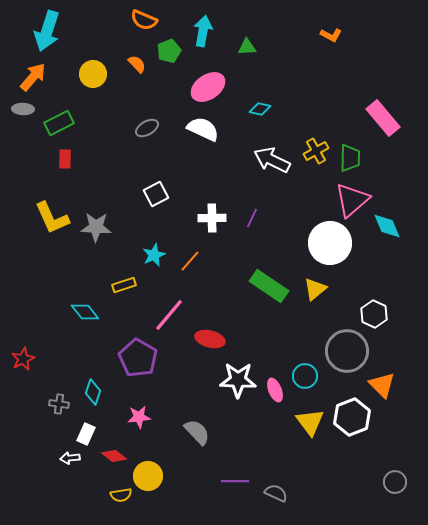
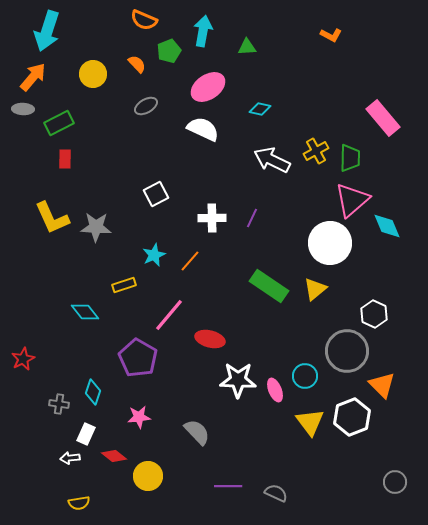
gray ellipse at (147, 128): moved 1 px left, 22 px up
purple line at (235, 481): moved 7 px left, 5 px down
yellow semicircle at (121, 495): moved 42 px left, 8 px down
